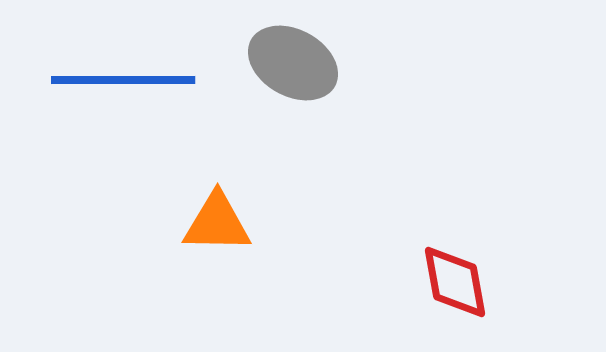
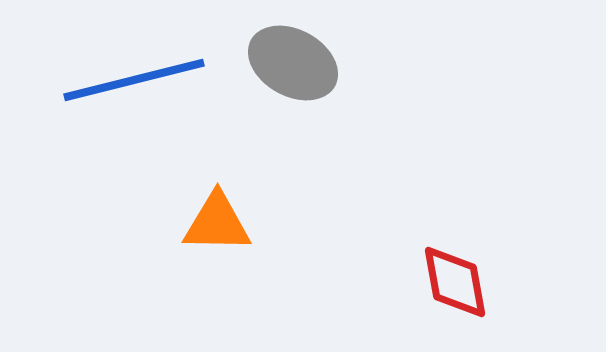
blue line: moved 11 px right; rotated 14 degrees counterclockwise
